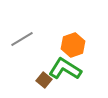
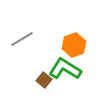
orange hexagon: moved 1 px right
